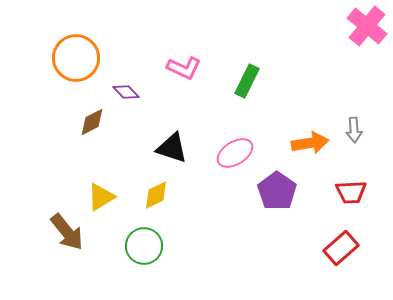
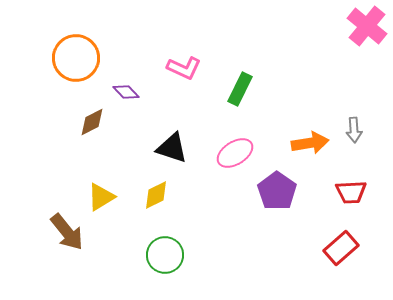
green rectangle: moved 7 px left, 8 px down
green circle: moved 21 px right, 9 px down
